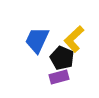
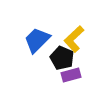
blue trapezoid: rotated 20 degrees clockwise
purple rectangle: moved 12 px right, 2 px up
